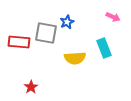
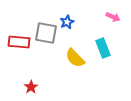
cyan rectangle: moved 1 px left
yellow semicircle: rotated 50 degrees clockwise
